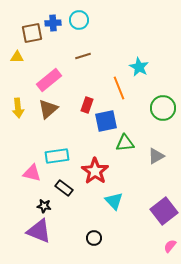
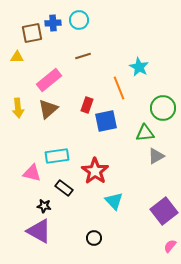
green triangle: moved 20 px right, 10 px up
purple triangle: rotated 8 degrees clockwise
